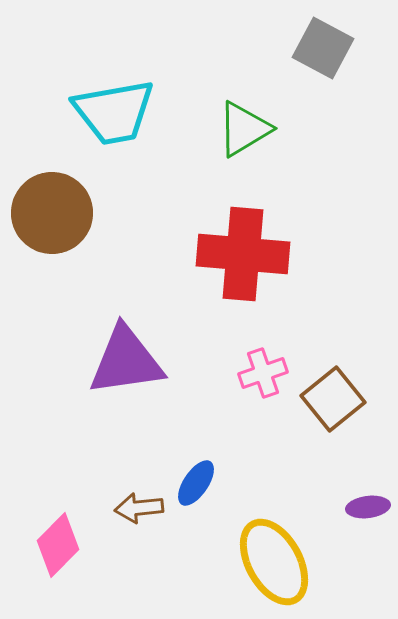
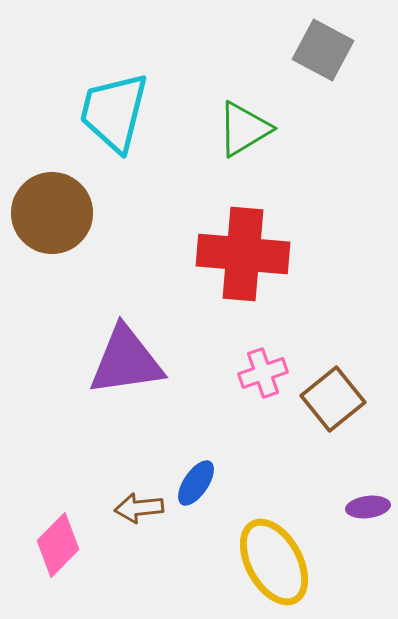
gray square: moved 2 px down
cyan trapezoid: rotated 114 degrees clockwise
